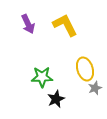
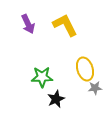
gray star: rotated 16 degrees clockwise
